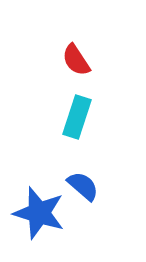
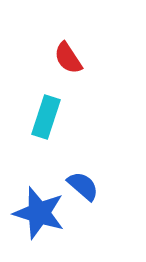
red semicircle: moved 8 px left, 2 px up
cyan rectangle: moved 31 px left
